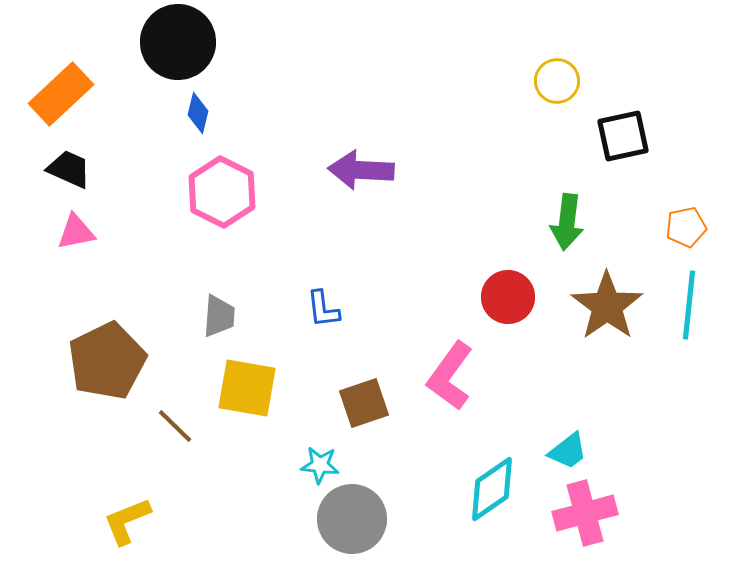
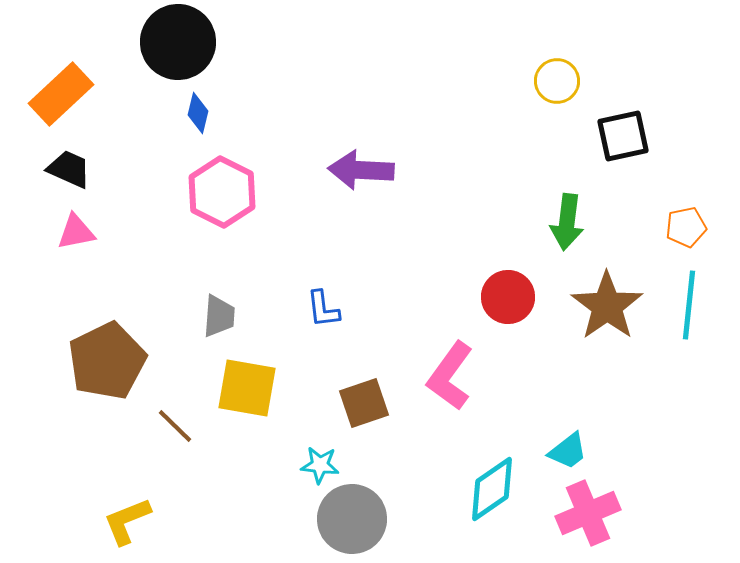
pink cross: moved 3 px right; rotated 8 degrees counterclockwise
